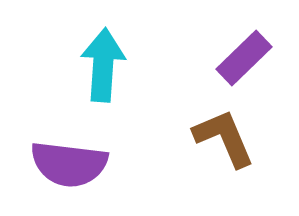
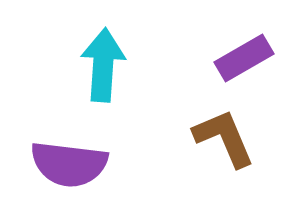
purple rectangle: rotated 14 degrees clockwise
